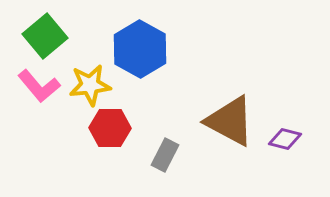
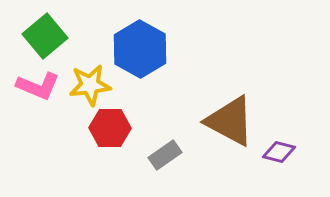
pink L-shape: moved 1 px left; rotated 27 degrees counterclockwise
purple diamond: moved 6 px left, 13 px down
gray rectangle: rotated 28 degrees clockwise
